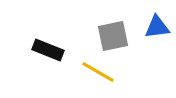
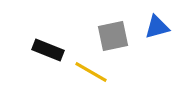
blue triangle: rotated 8 degrees counterclockwise
yellow line: moved 7 px left
